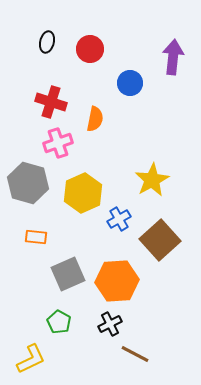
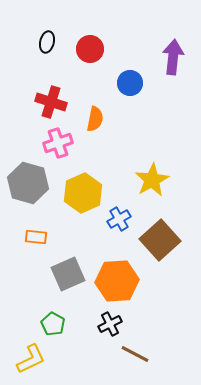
green pentagon: moved 6 px left, 2 px down
